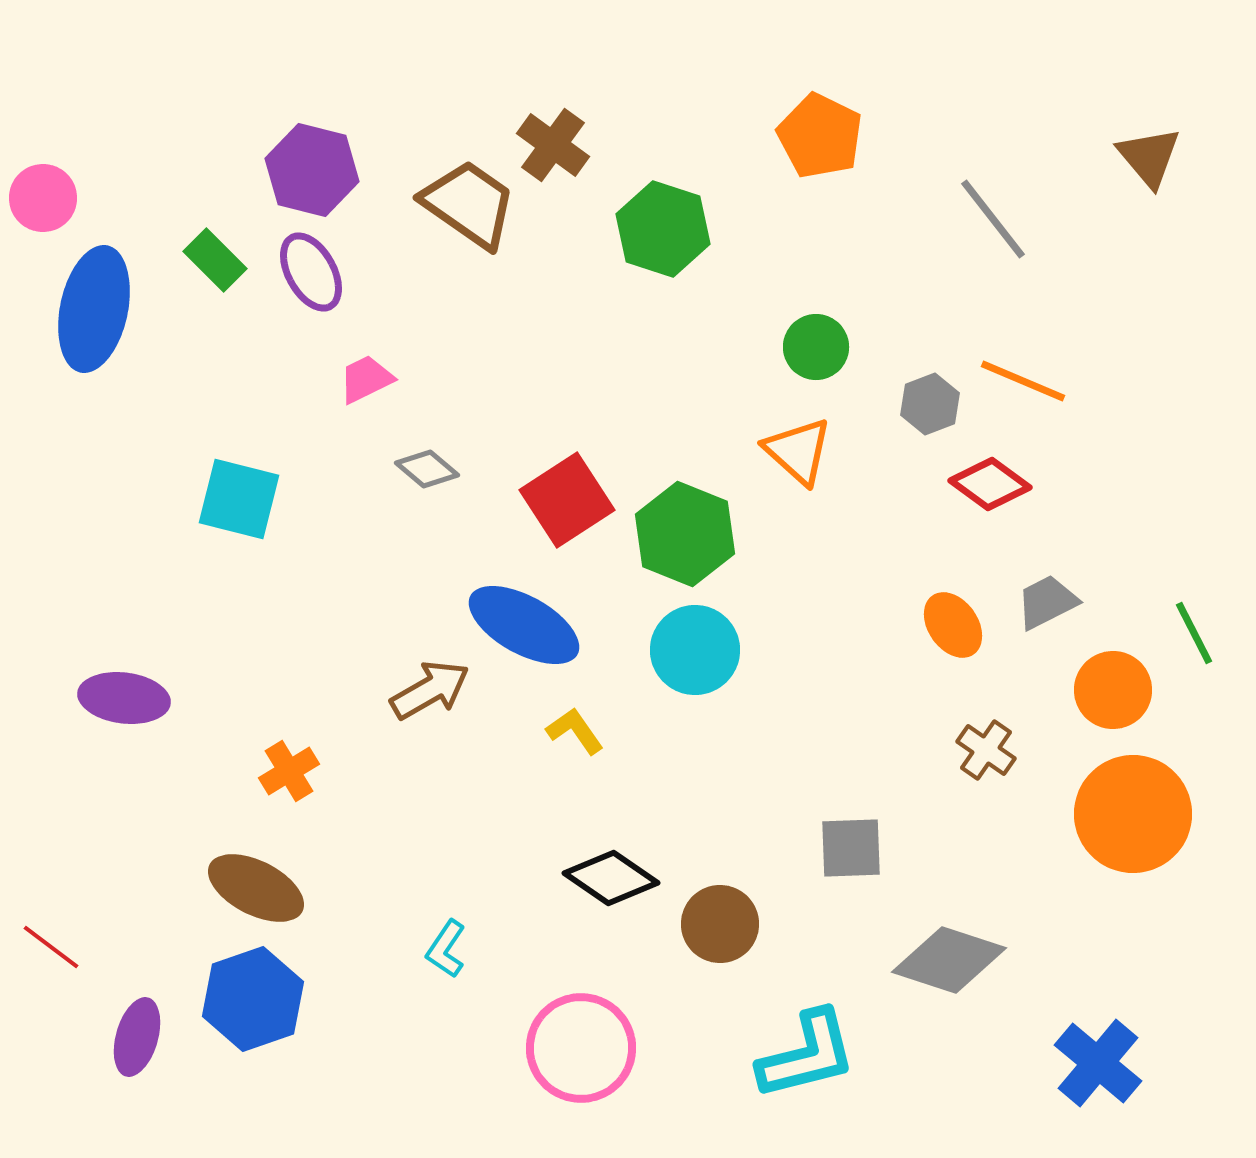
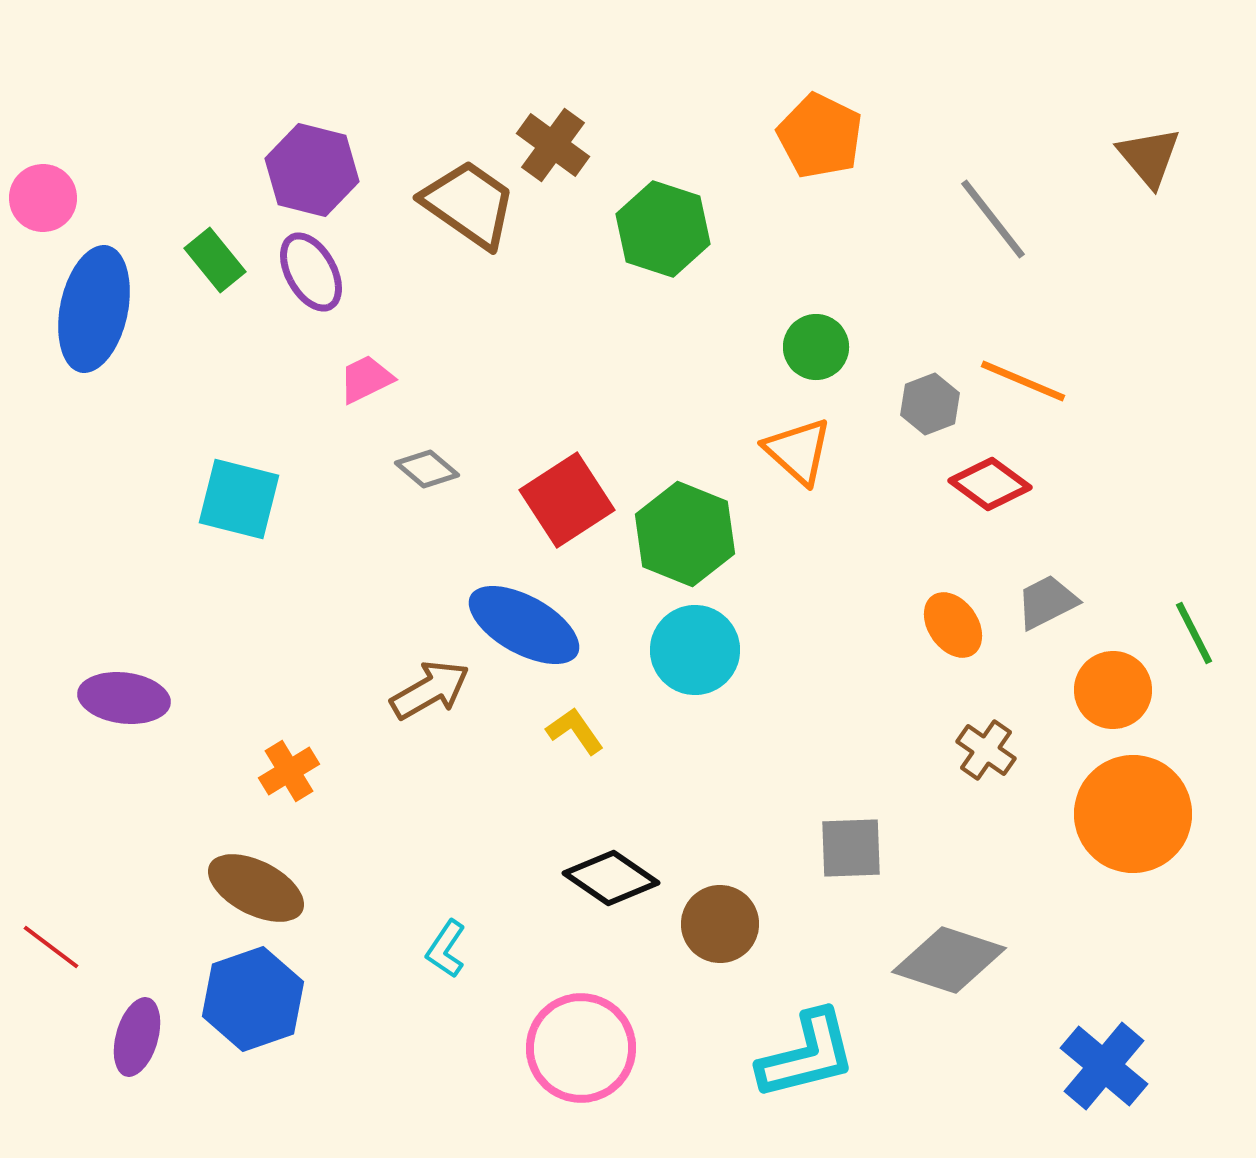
green rectangle at (215, 260): rotated 6 degrees clockwise
blue cross at (1098, 1063): moved 6 px right, 3 px down
